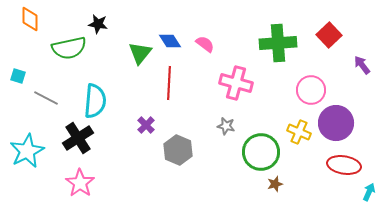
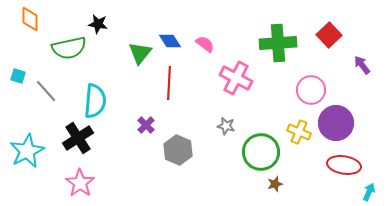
pink cross: moved 5 px up; rotated 12 degrees clockwise
gray line: moved 7 px up; rotated 20 degrees clockwise
